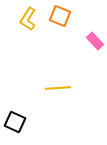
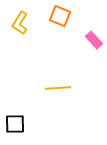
yellow L-shape: moved 8 px left, 4 px down
pink rectangle: moved 1 px left, 1 px up
black square: moved 2 px down; rotated 25 degrees counterclockwise
